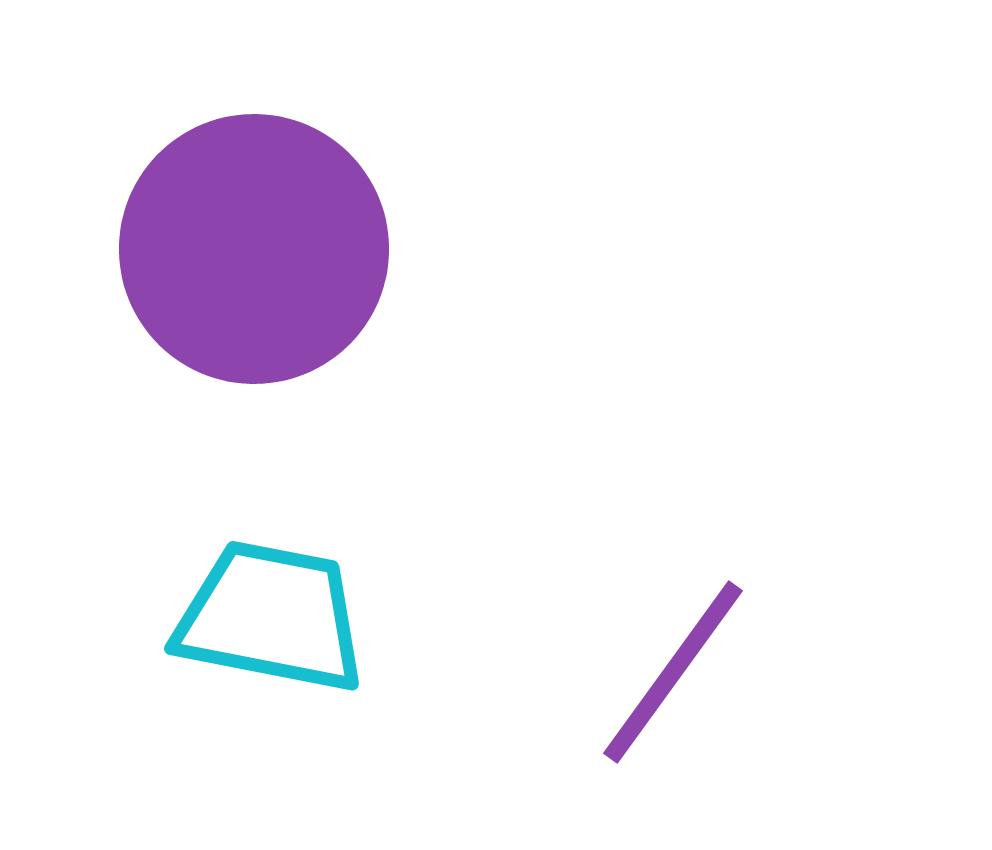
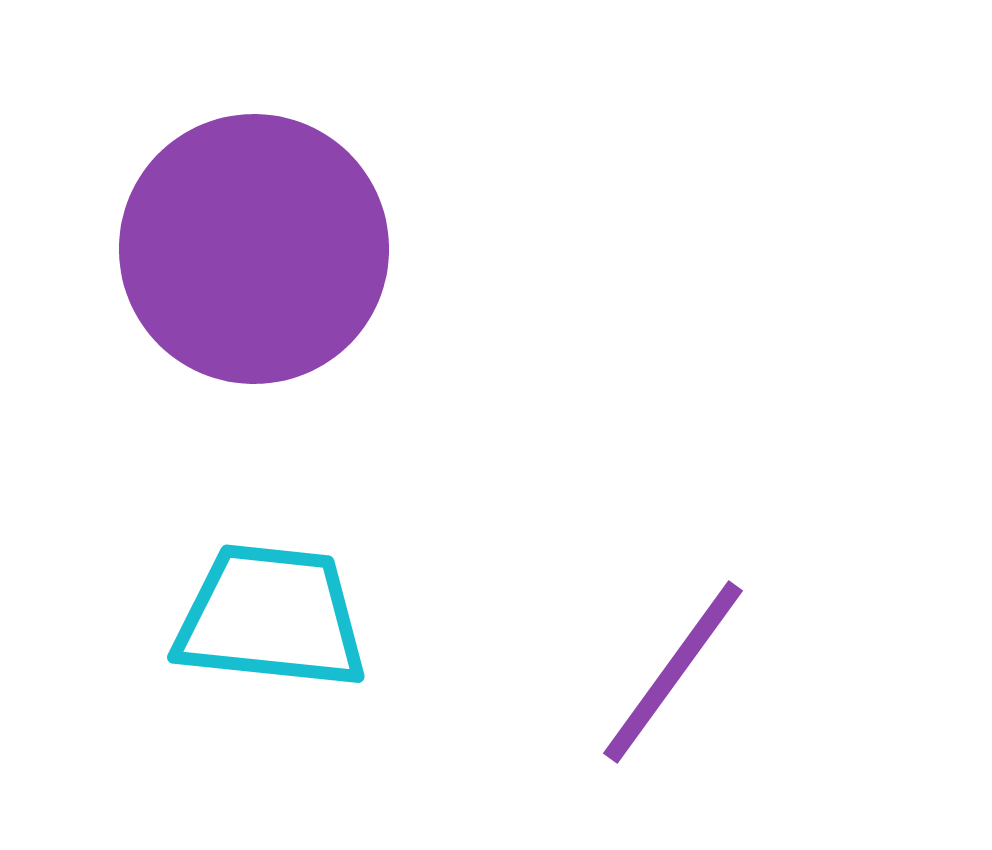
cyan trapezoid: rotated 5 degrees counterclockwise
